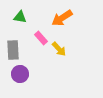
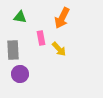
orange arrow: rotated 30 degrees counterclockwise
pink rectangle: rotated 32 degrees clockwise
